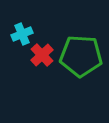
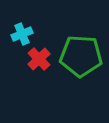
red cross: moved 3 px left, 4 px down
